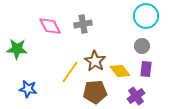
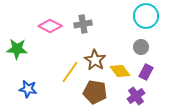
pink diamond: rotated 35 degrees counterclockwise
gray circle: moved 1 px left, 1 px down
brown star: moved 1 px up
purple rectangle: moved 3 px down; rotated 21 degrees clockwise
brown pentagon: rotated 15 degrees clockwise
